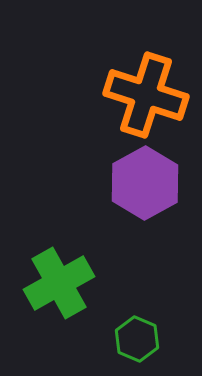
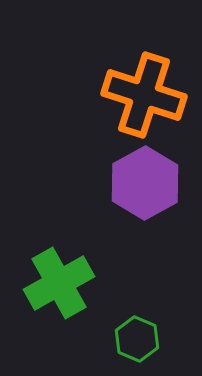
orange cross: moved 2 px left
